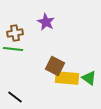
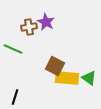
brown cross: moved 14 px right, 6 px up
green line: rotated 18 degrees clockwise
black line: rotated 70 degrees clockwise
